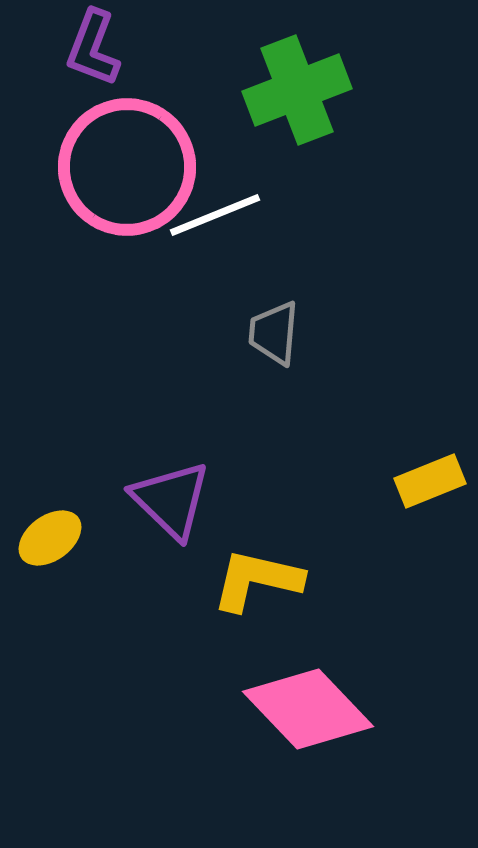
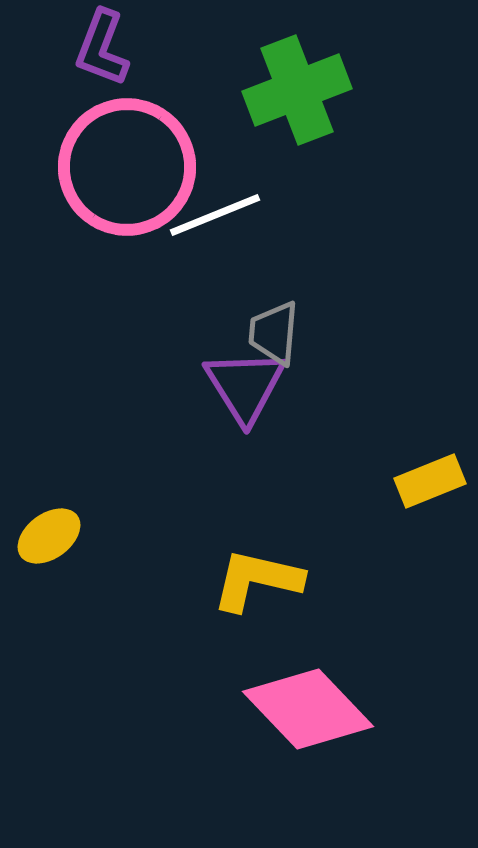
purple L-shape: moved 9 px right
purple triangle: moved 74 px right, 114 px up; rotated 14 degrees clockwise
yellow ellipse: moved 1 px left, 2 px up
